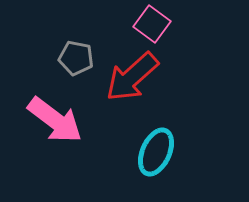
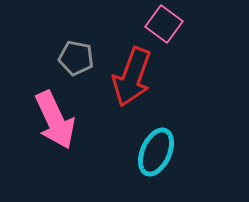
pink square: moved 12 px right
red arrow: rotated 28 degrees counterclockwise
pink arrow: rotated 28 degrees clockwise
